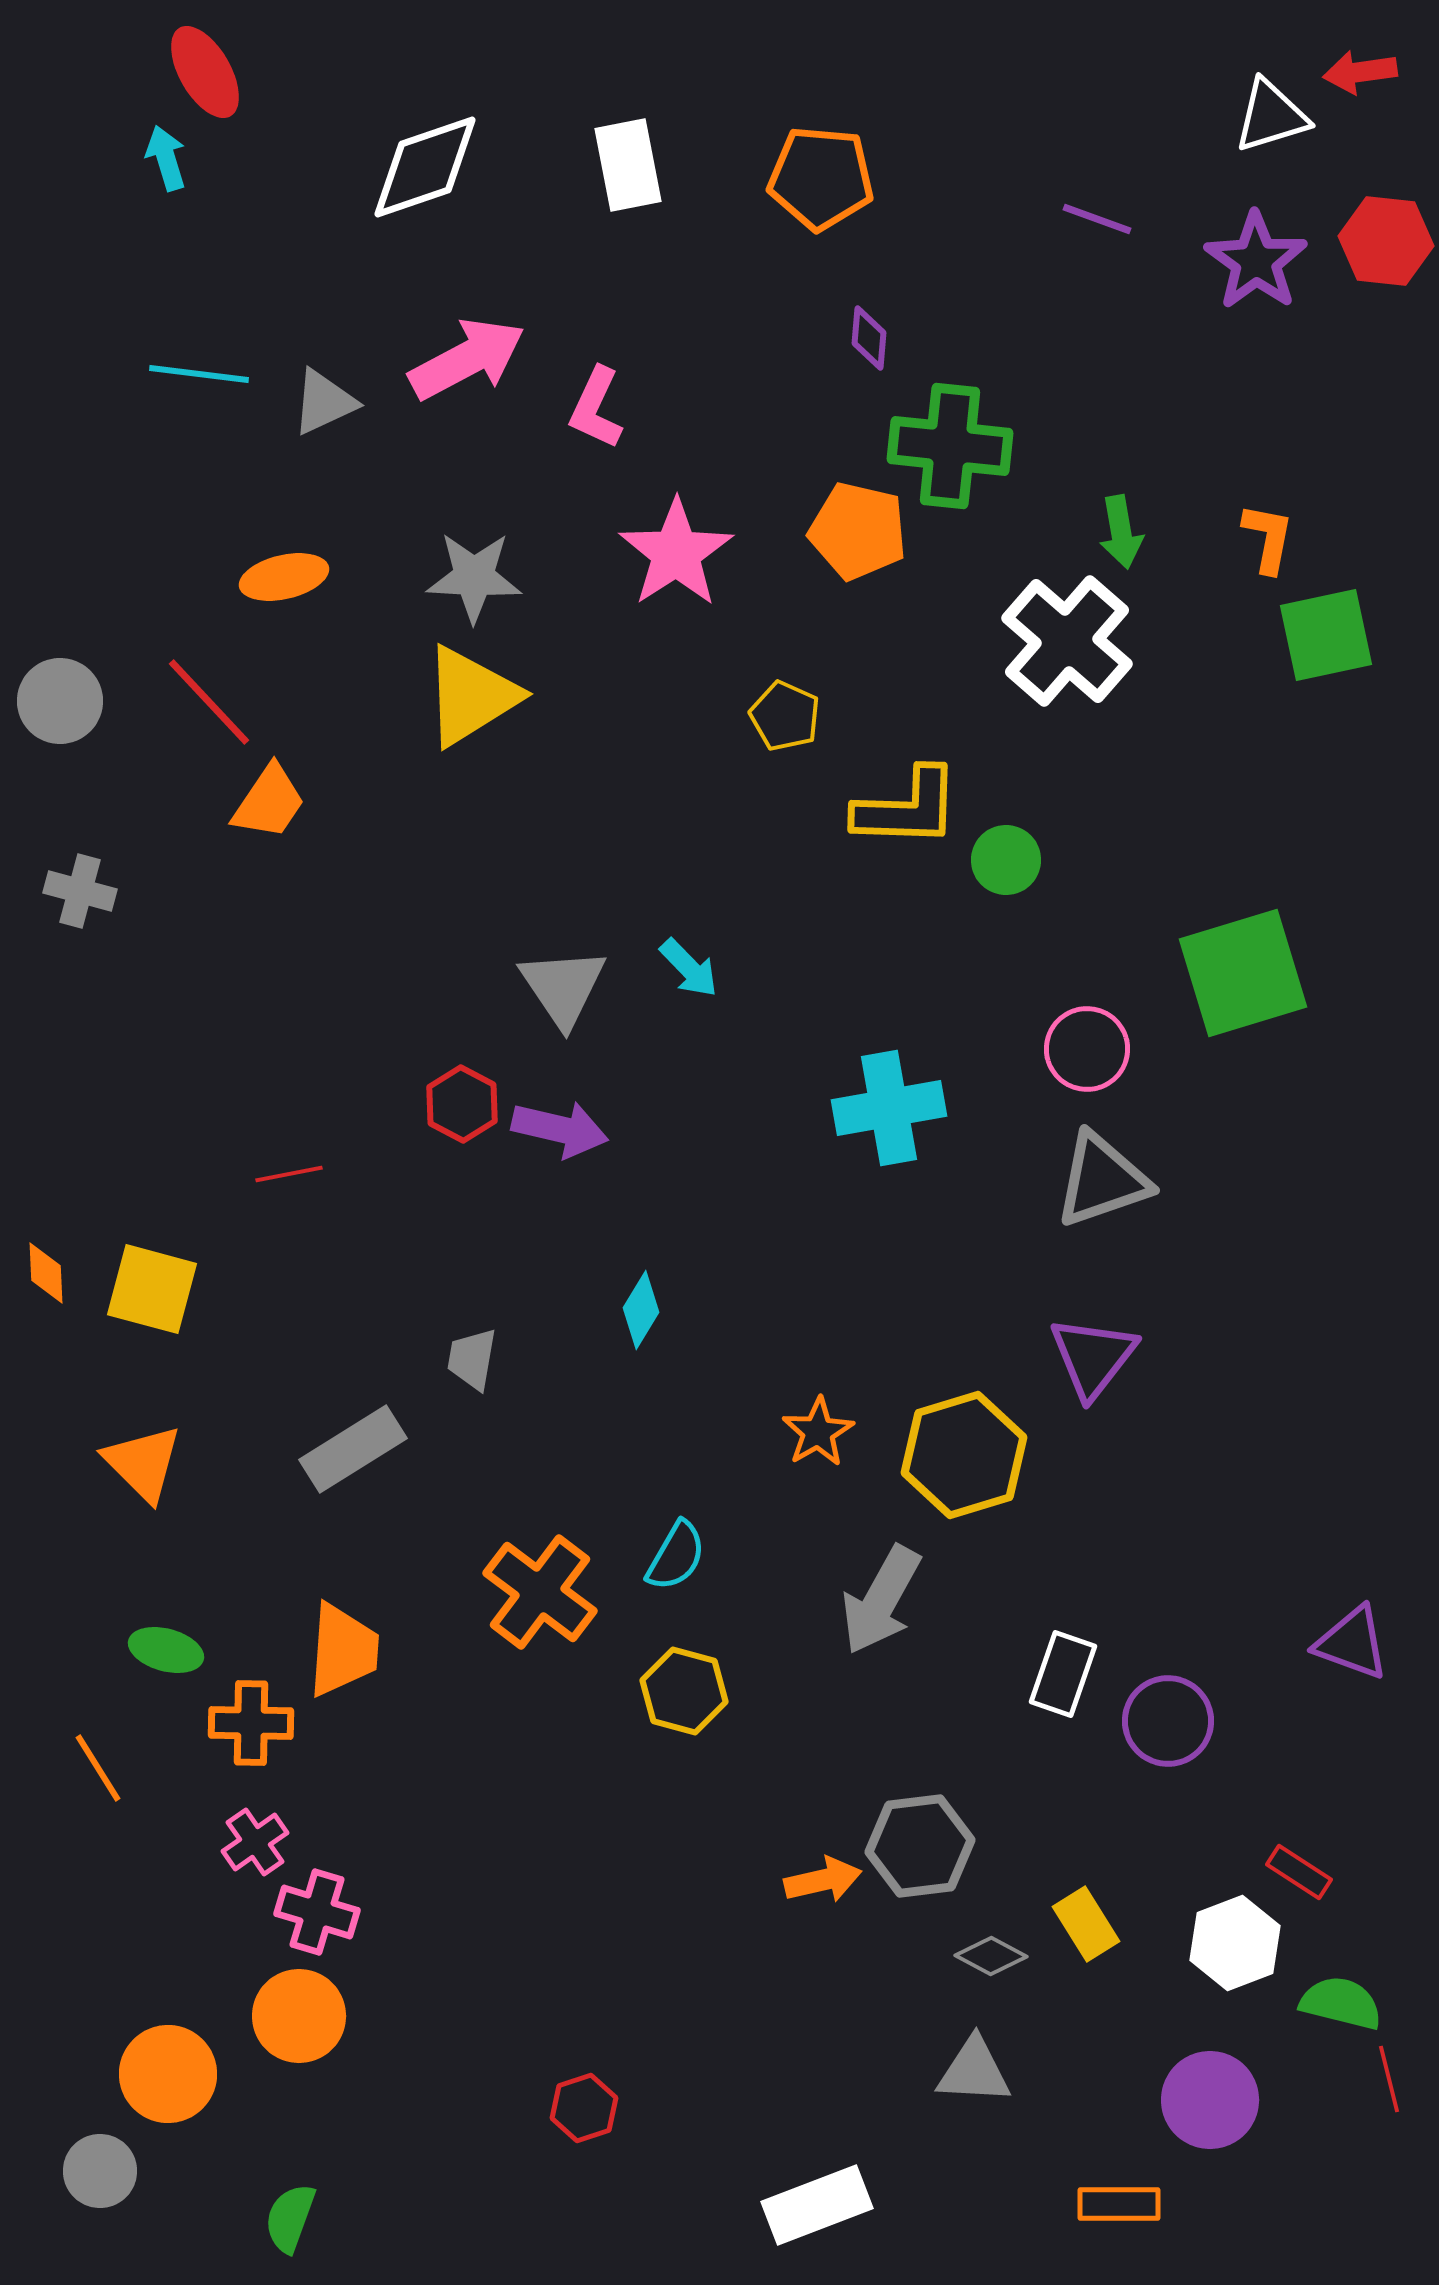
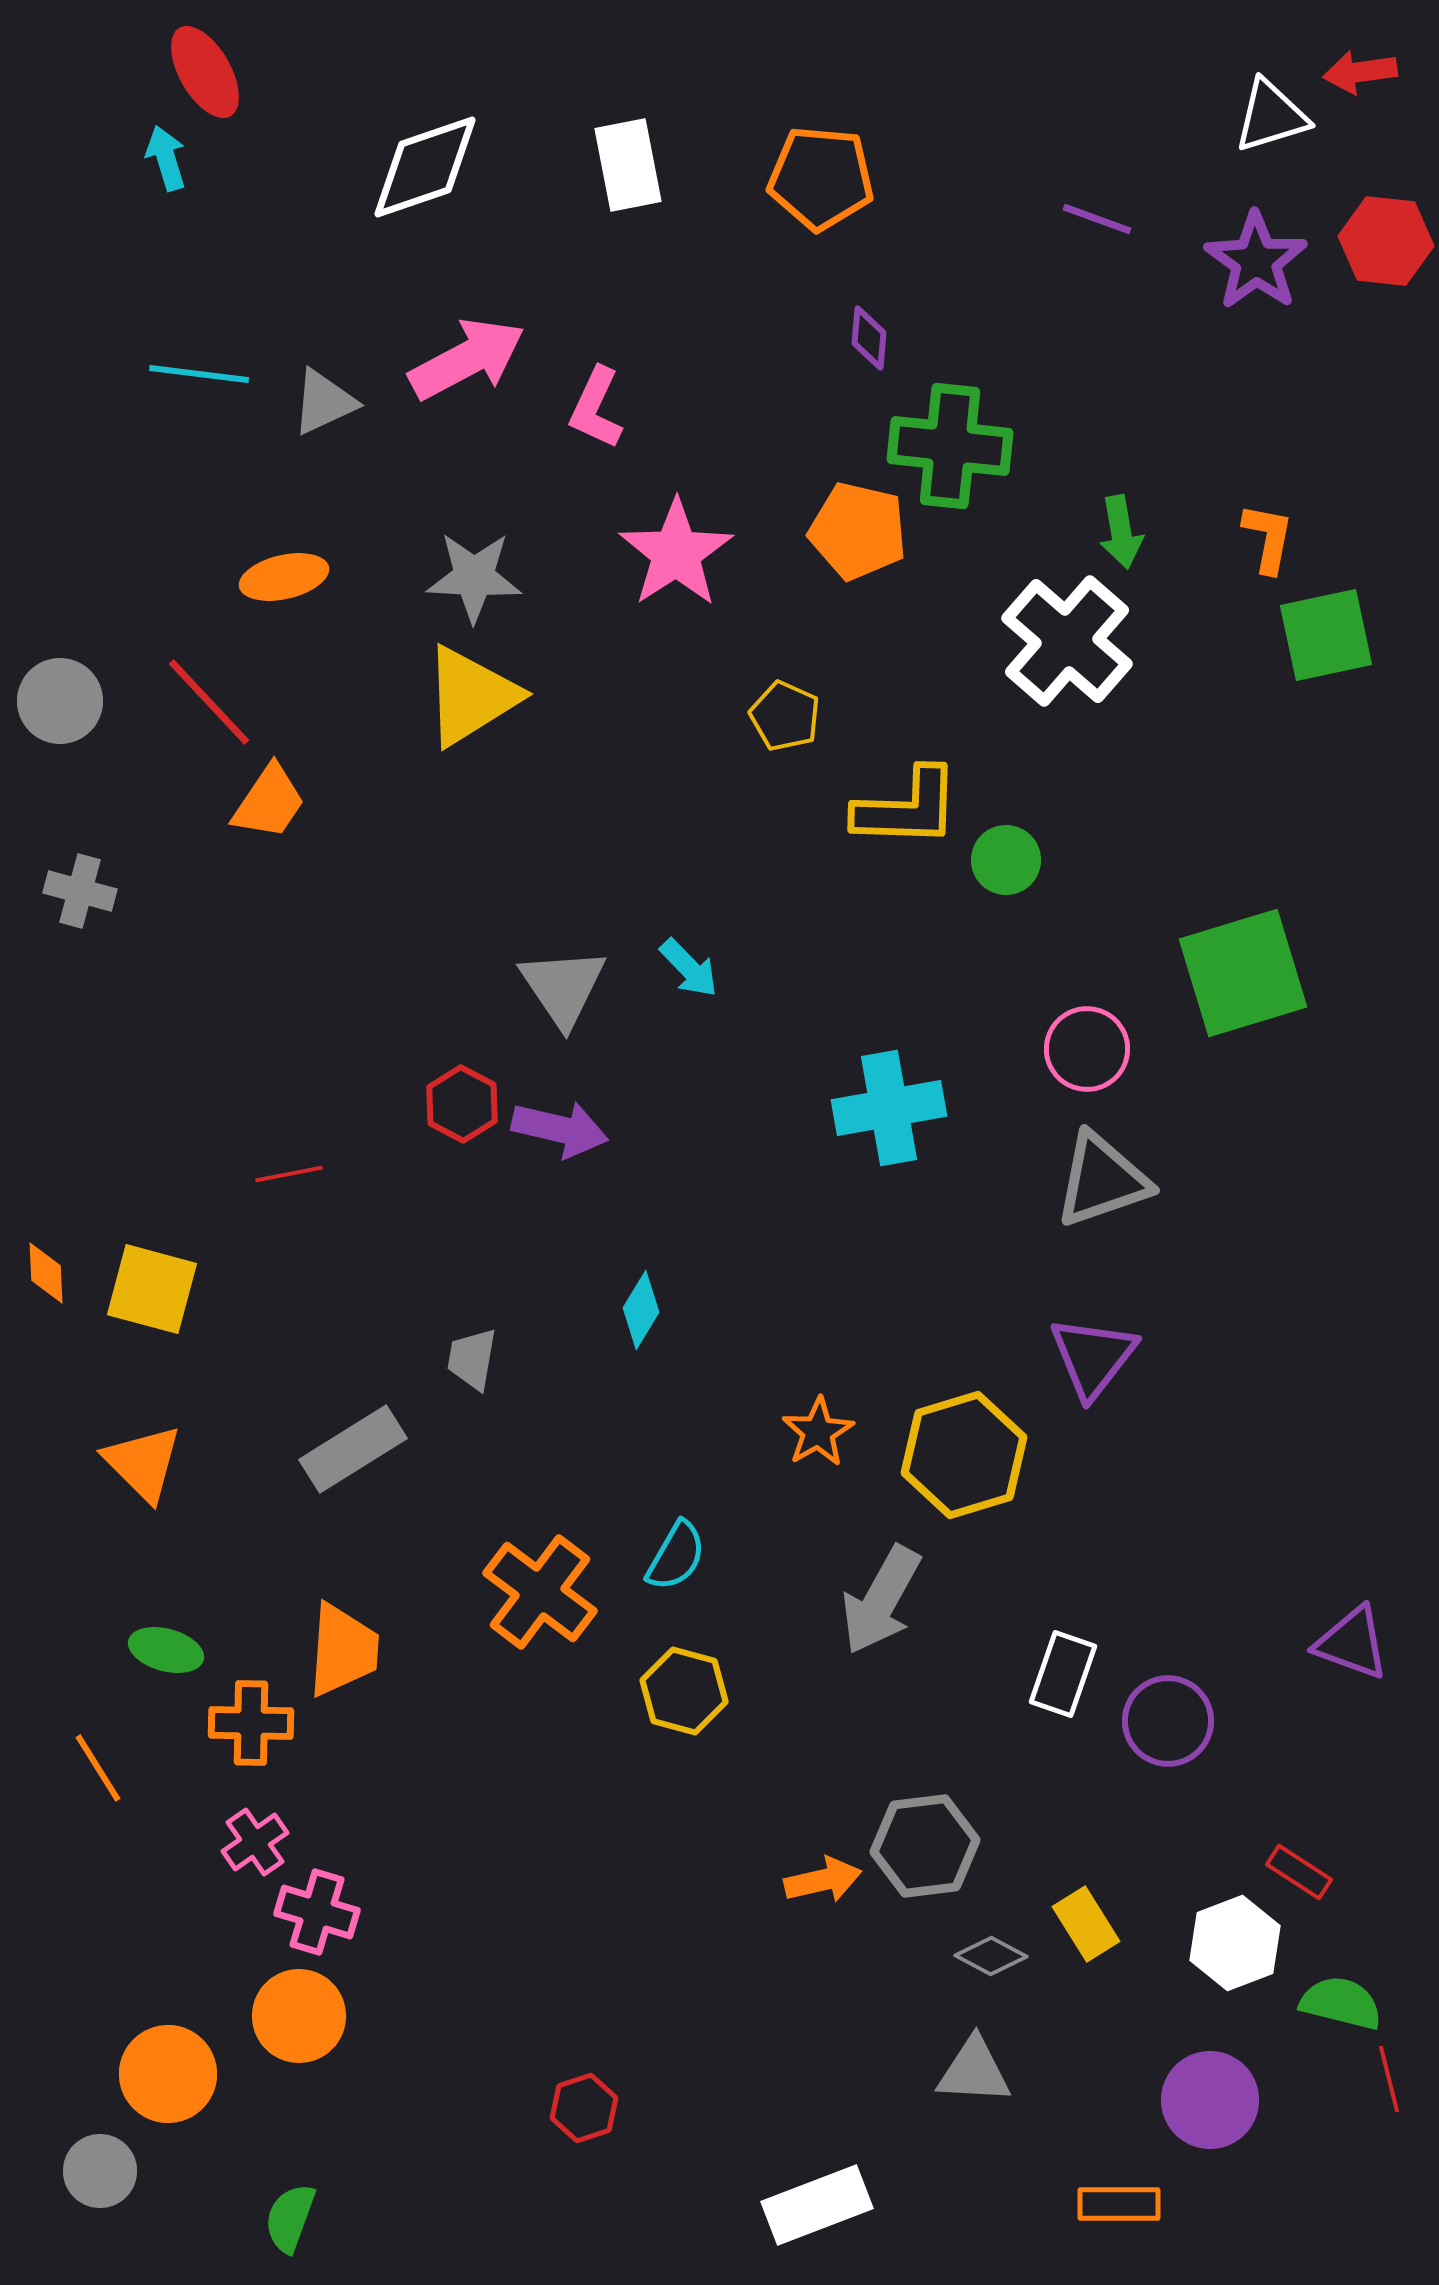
gray hexagon at (920, 1846): moved 5 px right
